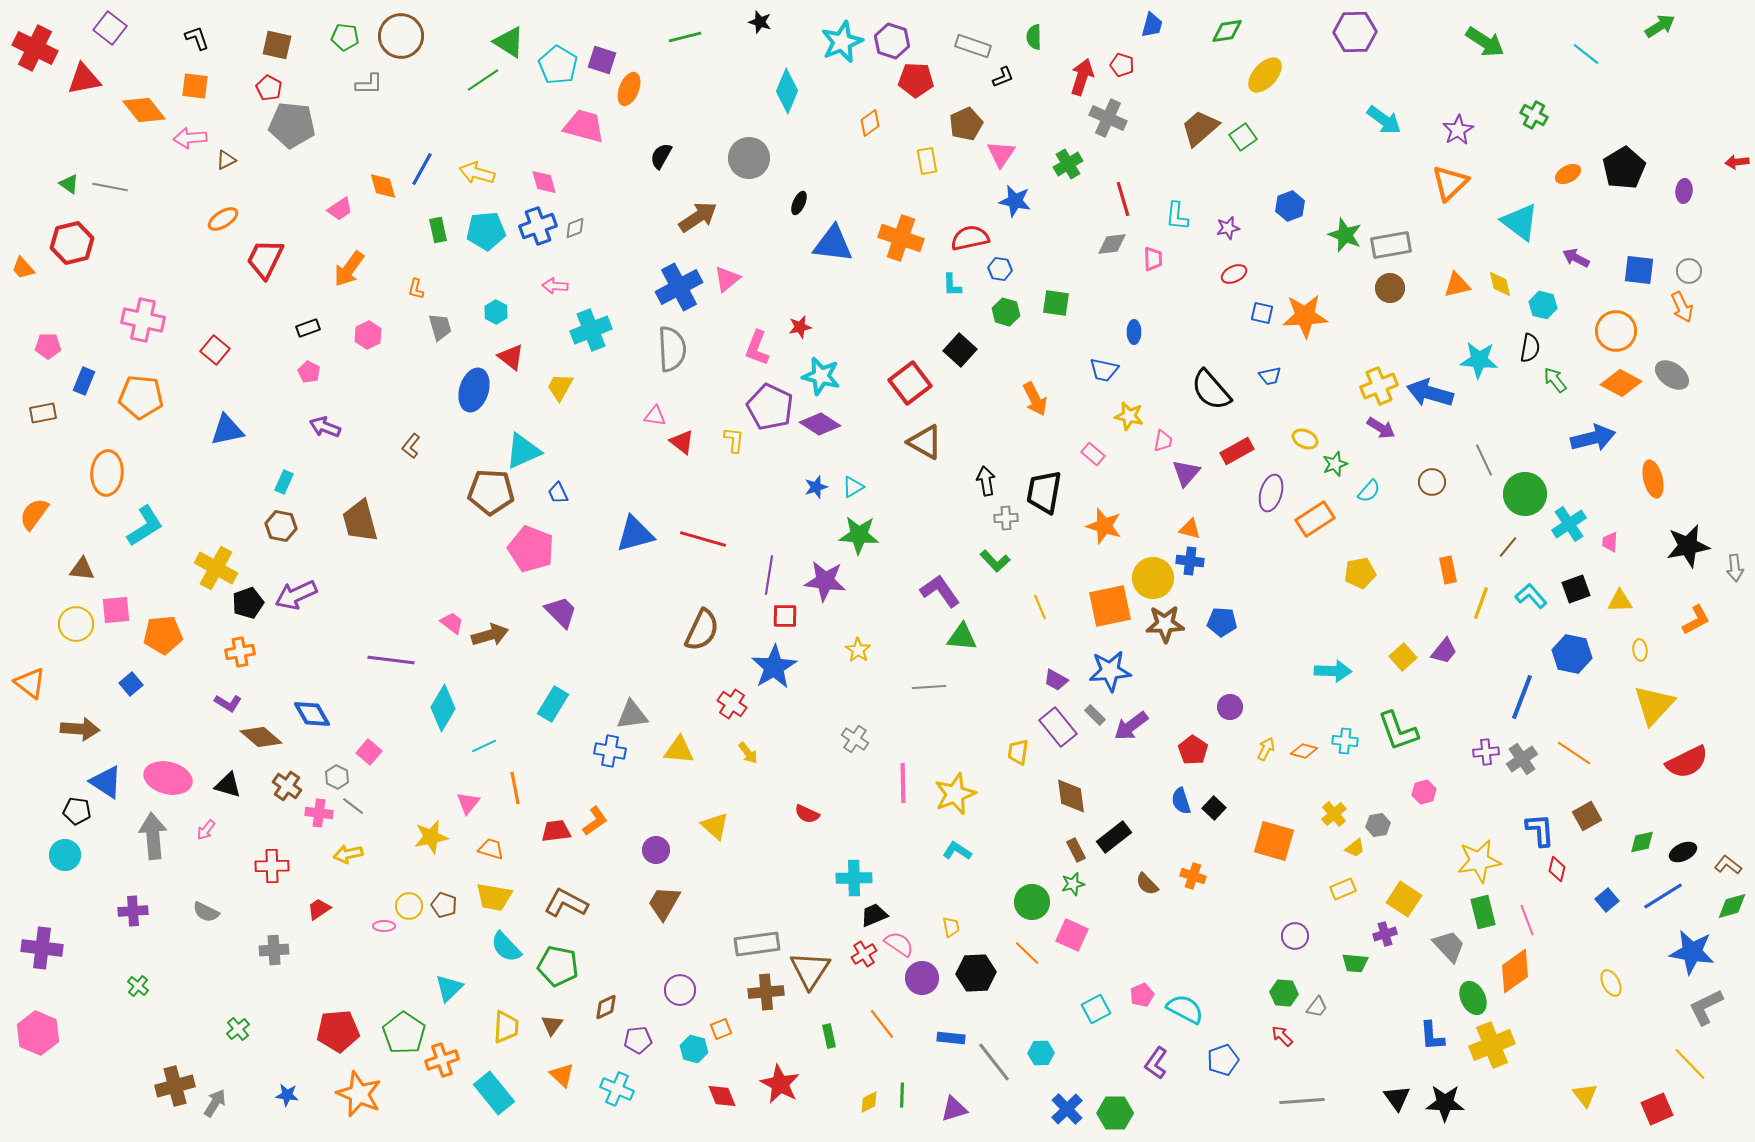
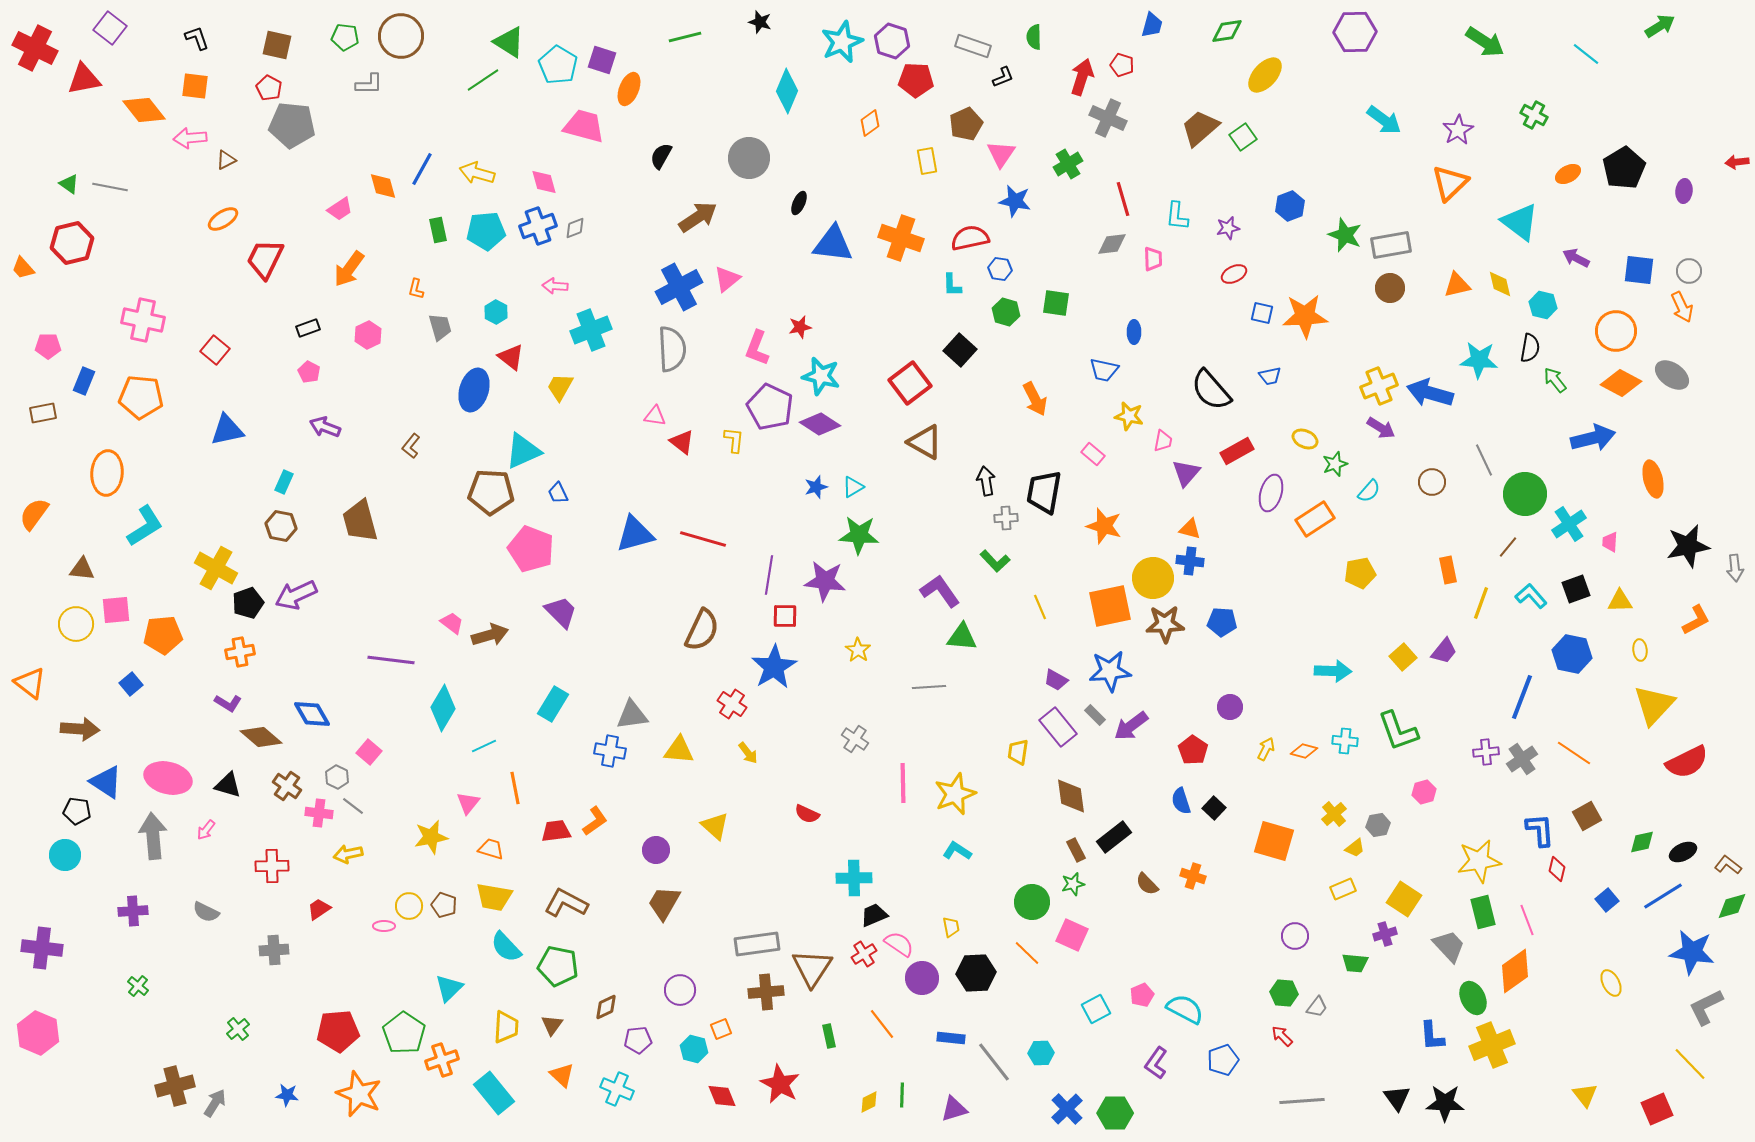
brown triangle at (810, 970): moved 2 px right, 2 px up
